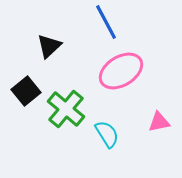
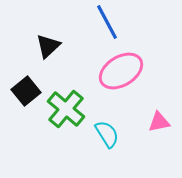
blue line: moved 1 px right
black triangle: moved 1 px left
